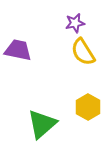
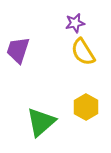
purple trapezoid: rotated 84 degrees counterclockwise
yellow hexagon: moved 2 px left
green triangle: moved 1 px left, 2 px up
